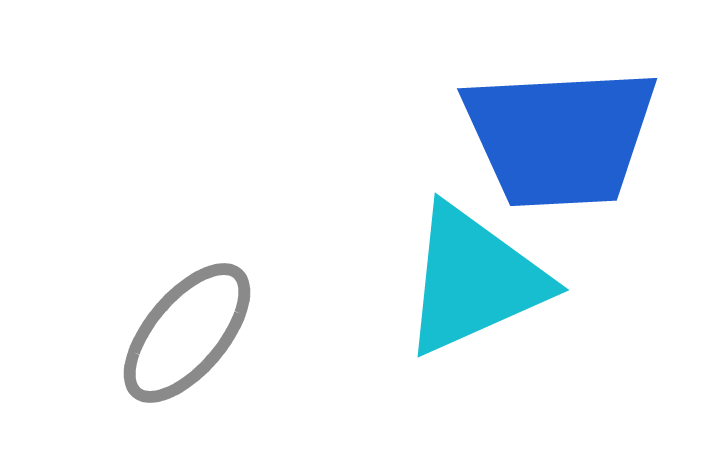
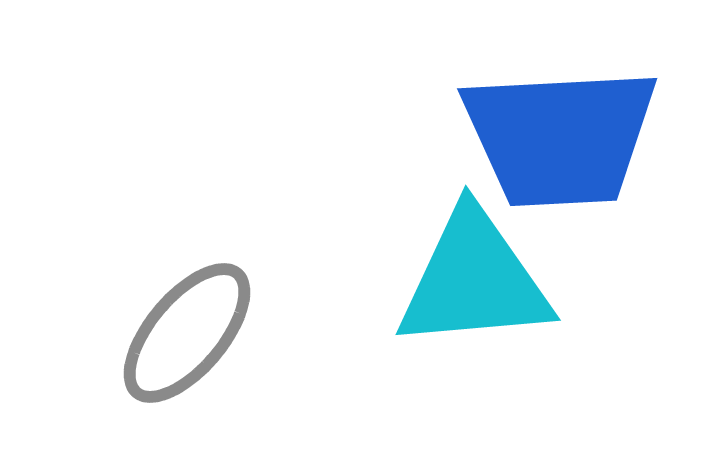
cyan triangle: rotated 19 degrees clockwise
